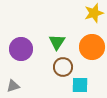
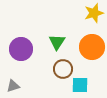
brown circle: moved 2 px down
